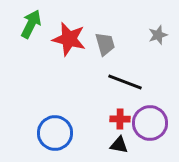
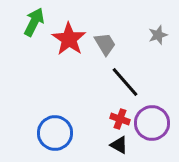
green arrow: moved 3 px right, 2 px up
red star: rotated 20 degrees clockwise
gray trapezoid: rotated 15 degrees counterclockwise
black line: rotated 28 degrees clockwise
red cross: rotated 18 degrees clockwise
purple circle: moved 2 px right
black triangle: rotated 18 degrees clockwise
